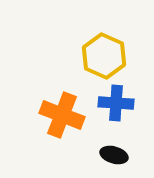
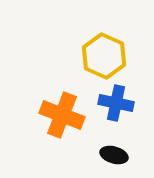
blue cross: rotated 8 degrees clockwise
